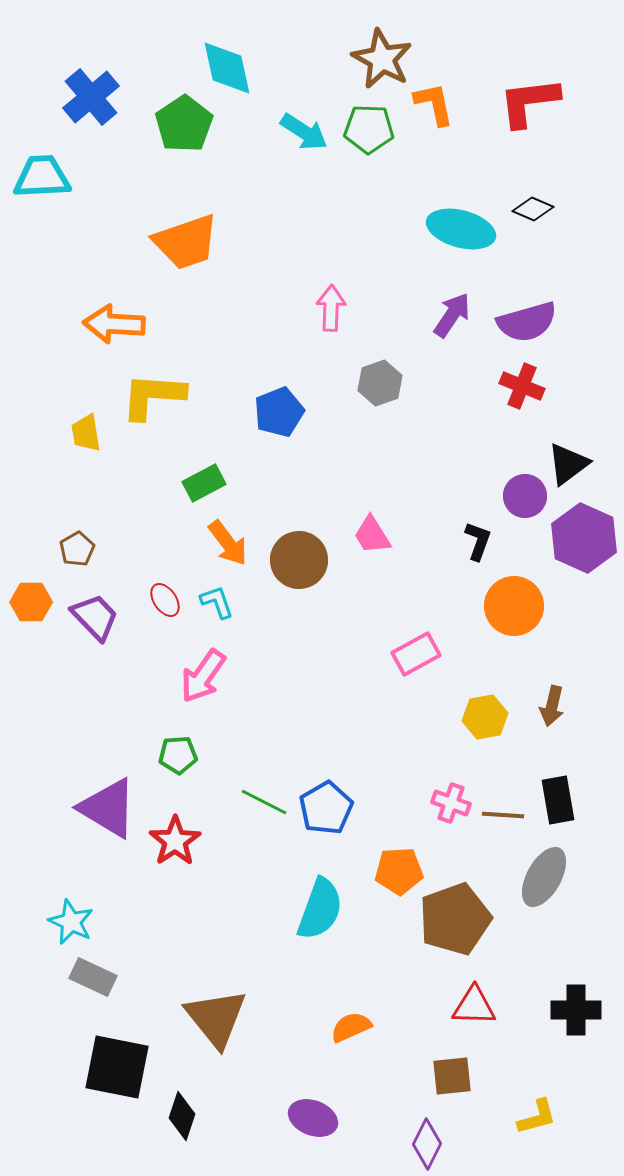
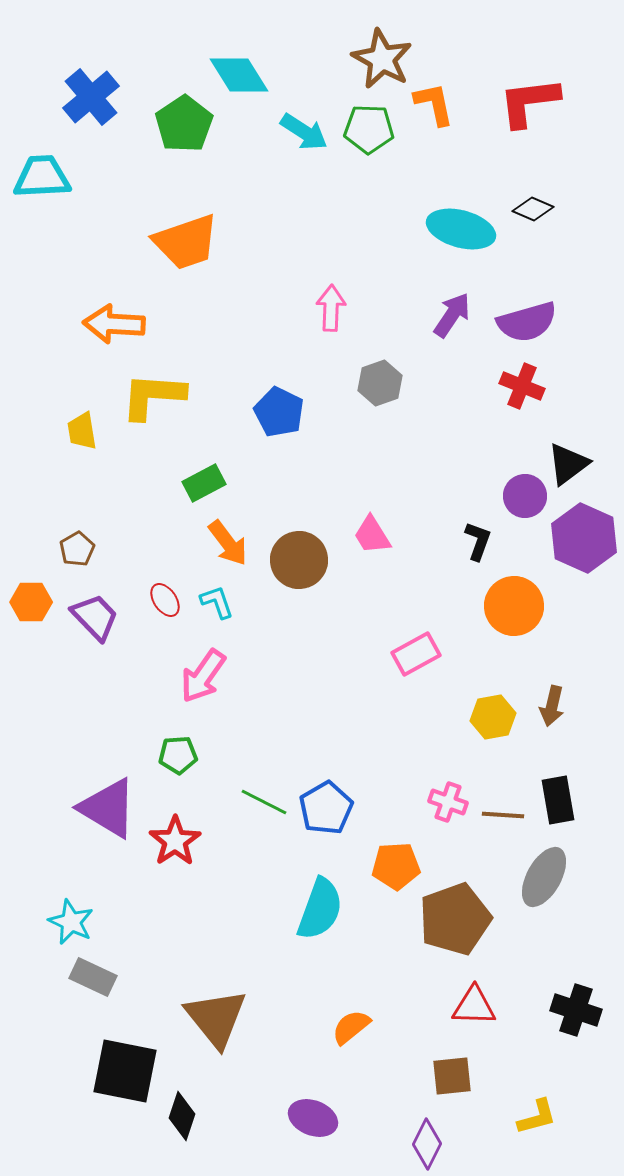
cyan diamond at (227, 68): moved 12 px right, 7 px down; rotated 20 degrees counterclockwise
blue pentagon at (279, 412): rotated 24 degrees counterclockwise
yellow trapezoid at (86, 433): moved 4 px left, 2 px up
yellow hexagon at (485, 717): moved 8 px right
pink cross at (451, 803): moved 3 px left, 1 px up
orange pentagon at (399, 871): moved 3 px left, 5 px up
black cross at (576, 1010): rotated 18 degrees clockwise
orange semicircle at (351, 1027): rotated 15 degrees counterclockwise
black square at (117, 1067): moved 8 px right, 4 px down
